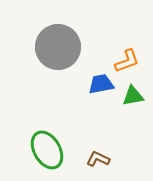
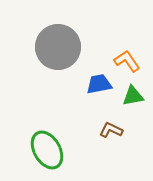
orange L-shape: rotated 104 degrees counterclockwise
blue trapezoid: moved 2 px left
brown L-shape: moved 13 px right, 29 px up
